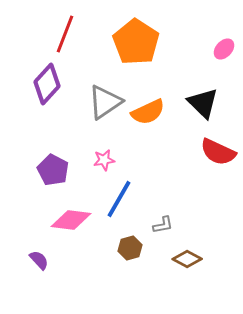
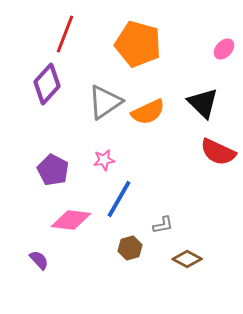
orange pentagon: moved 2 px right, 2 px down; rotated 18 degrees counterclockwise
